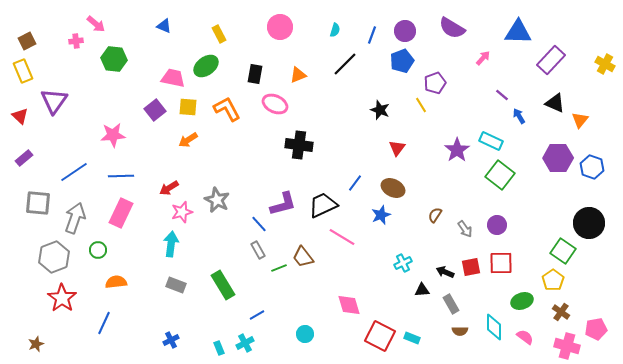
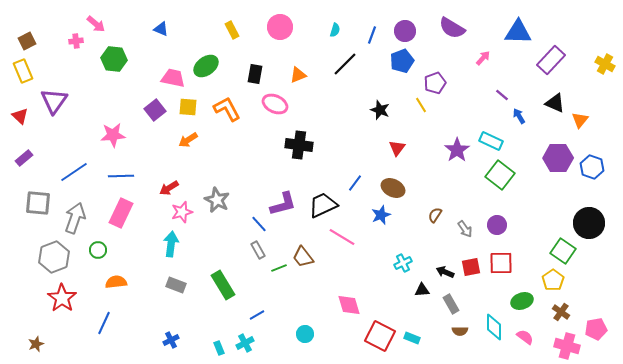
blue triangle at (164, 26): moved 3 px left, 3 px down
yellow rectangle at (219, 34): moved 13 px right, 4 px up
